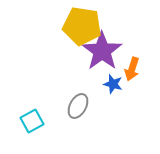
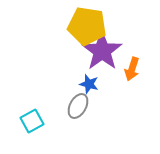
yellow pentagon: moved 5 px right
blue star: moved 24 px left
